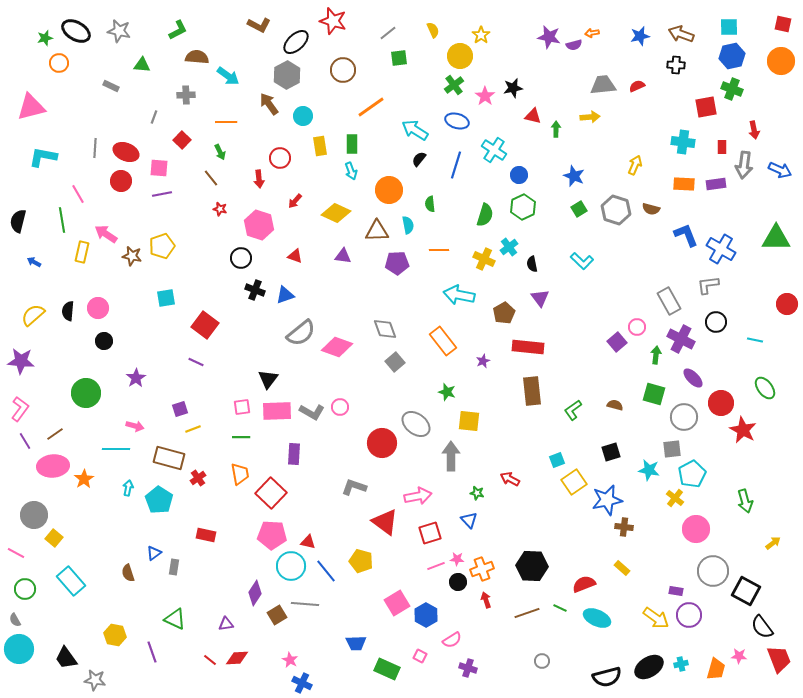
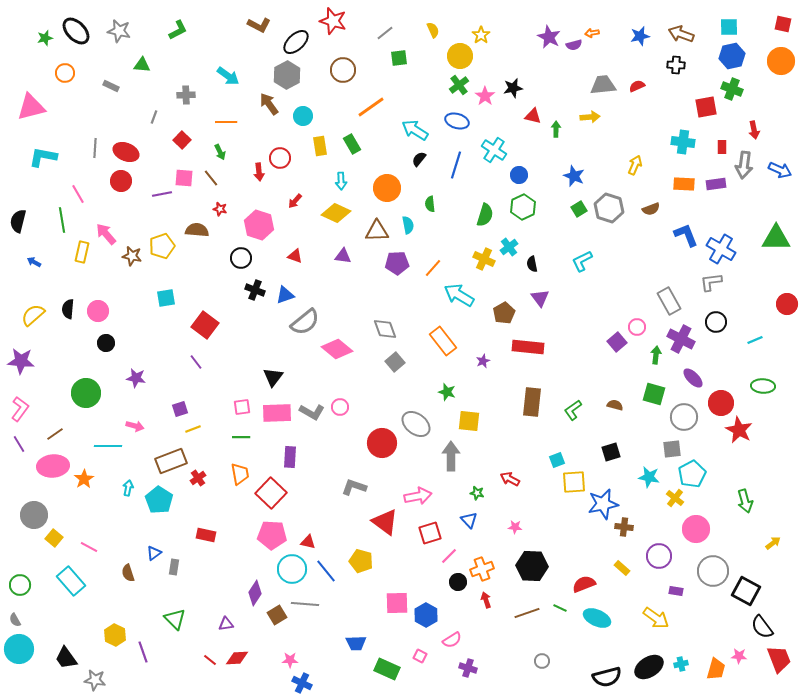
black ellipse at (76, 31): rotated 16 degrees clockwise
gray line at (388, 33): moved 3 px left
purple star at (549, 37): rotated 15 degrees clockwise
brown semicircle at (197, 57): moved 173 px down
orange circle at (59, 63): moved 6 px right, 10 px down
green cross at (454, 85): moved 5 px right
green rectangle at (352, 144): rotated 30 degrees counterclockwise
pink square at (159, 168): moved 25 px right, 10 px down
cyan arrow at (351, 171): moved 10 px left, 10 px down; rotated 18 degrees clockwise
red arrow at (259, 179): moved 7 px up
orange circle at (389, 190): moved 2 px left, 2 px up
brown semicircle at (651, 209): rotated 36 degrees counterclockwise
gray hexagon at (616, 210): moved 7 px left, 2 px up
pink arrow at (106, 234): rotated 15 degrees clockwise
orange line at (439, 250): moved 6 px left, 18 px down; rotated 48 degrees counterclockwise
cyan L-shape at (582, 261): rotated 110 degrees clockwise
gray L-shape at (708, 285): moved 3 px right, 3 px up
cyan arrow at (459, 295): rotated 20 degrees clockwise
pink circle at (98, 308): moved 3 px down
black semicircle at (68, 311): moved 2 px up
gray semicircle at (301, 333): moved 4 px right, 11 px up
cyan line at (755, 340): rotated 35 degrees counterclockwise
black circle at (104, 341): moved 2 px right, 2 px down
pink diamond at (337, 347): moved 2 px down; rotated 20 degrees clockwise
purple line at (196, 362): rotated 28 degrees clockwise
purple star at (136, 378): rotated 30 degrees counterclockwise
black triangle at (268, 379): moved 5 px right, 2 px up
green ellipse at (765, 388): moved 2 px left, 2 px up; rotated 50 degrees counterclockwise
brown rectangle at (532, 391): moved 11 px down; rotated 12 degrees clockwise
pink rectangle at (277, 411): moved 2 px down
red star at (743, 430): moved 4 px left
purple line at (25, 441): moved 6 px left, 3 px down
cyan line at (116, 449): moved 8 px left, 3 px up
purple rectangle at (294, 454): moved 4 px left, 3 px down
brown rectangle at (169, 458): moved 2 px right, 3 px down; rotated 36 degrees counterclockwise
cyan star at (649, 470): moved 7 px down
yellow square at (574, 482): rotated 30 degrees clockwise
blue star at (607, 500): moved 4 px left, 4 px down
pink line at (16, 553): moved 73 px right, 6 px up
pink star at (457, 559): moved 58 px right, 32 px up
cyan circle at (291, 566): moved 1 px right, 3 px down
pink line at (436, 566): moved 13 px right, 10 px up; rotated 24 degrees counterclockwise
green circle at (25, 589): moved 5 px left, 4 px up
pink square at (397, 603): rotated 30 degrees clockwise
purple circle at (689, 615): moved 30 px left, 59 px up
green triangle at (175, 619): rotated 20 degrees clockwise
yellow hexagon at (115, 635): rotated 15 degrees clockwise
purple line at (152, 652): moved 9 px left
pink star at (290, 660): rotated 28 degrees counterclockwise
